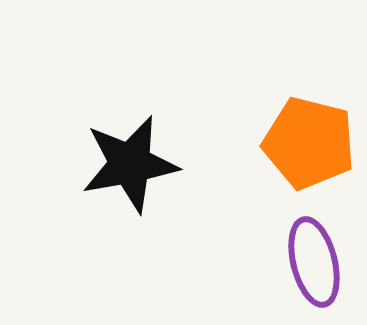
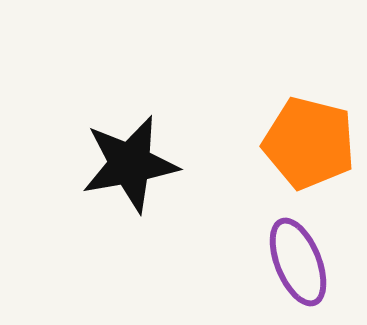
purple ellipse: moved 16 px left; rotated 8 degrees counterclockwise
